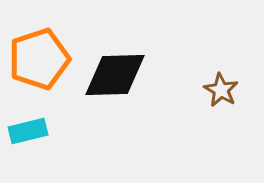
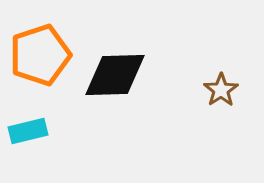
orange pentagon: moved 1 px right, 4 px up
brown star: rotated 8 degrees clockwise
